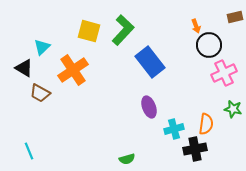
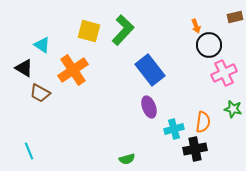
cyan triangle: moved 2 px up; rotated 42 degrees counterclockwise
blue rectangle: moved 8 px down
orange semicircle: moved 3 px left, 2 px up
